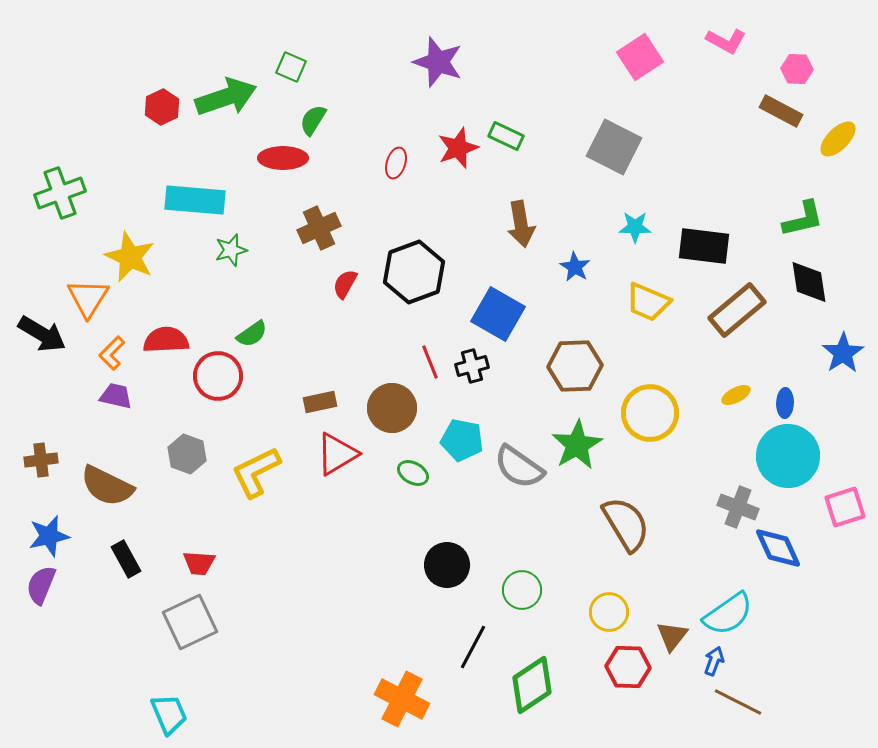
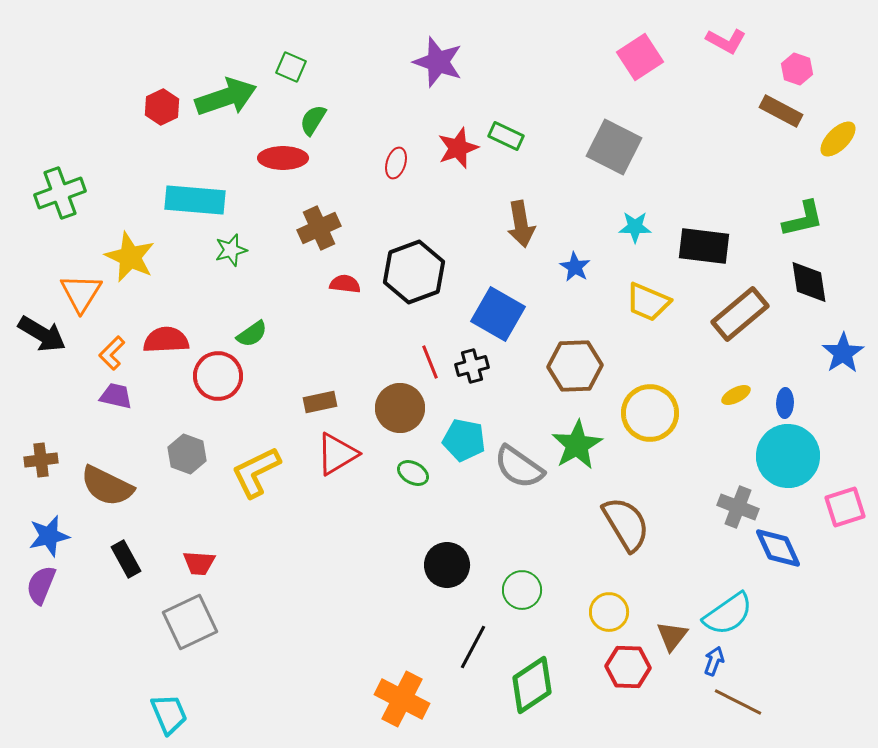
pink hexagon at (797, 69): rotated 16 degrees clockwise
red semicircle at (345, 284): rotated 68 degrees clockwise
orange triangle at (88, 298): moved 7 px left, 5 px up
brown rectangle at (737, 310): moved 3 px right, 4 px down
brown circle at (392, 408): moved 8 px right
cyan pentagon at (462, 440): moved 2 px right
